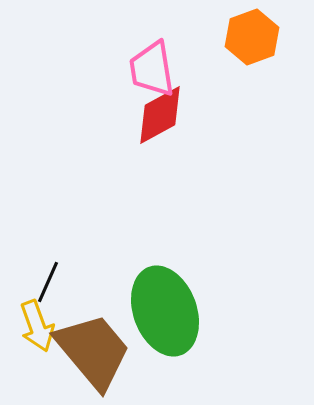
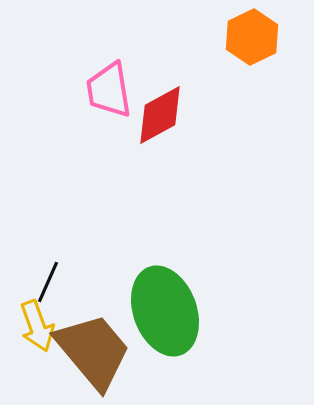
orange hexagon: rotated 6 degrees counterclockwise
pink trapezoid: moved 43 px left, 21 px down
